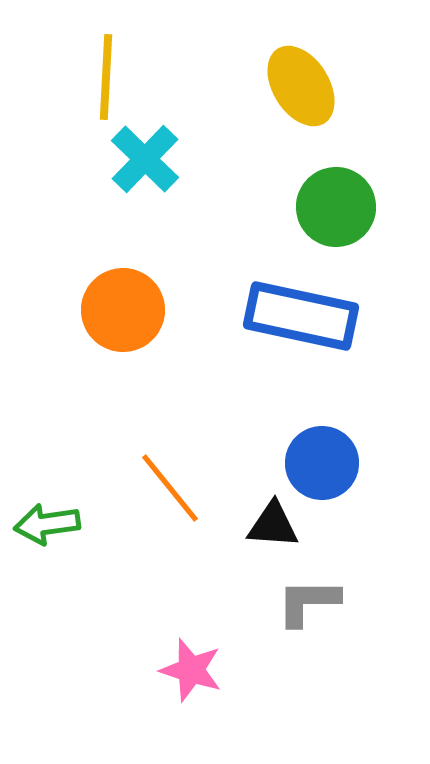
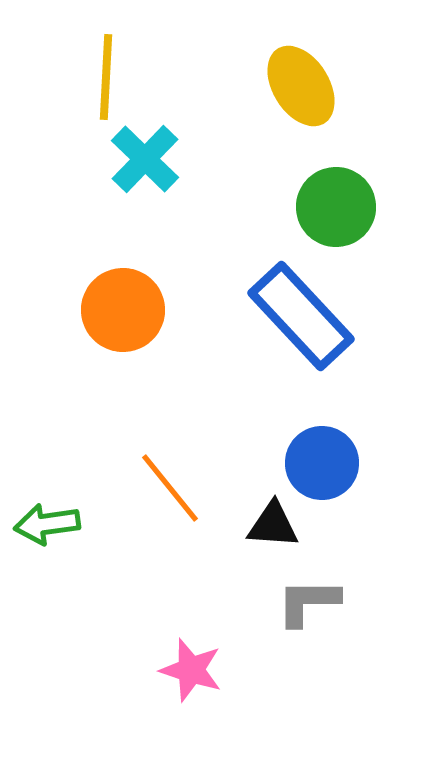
blue rectangle: rotated 35 degrees clockwise
